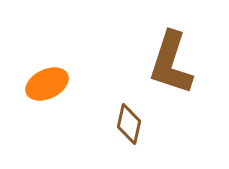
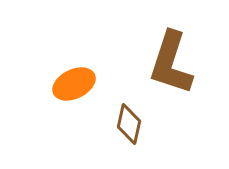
orange ellipse: moved 27 px right
